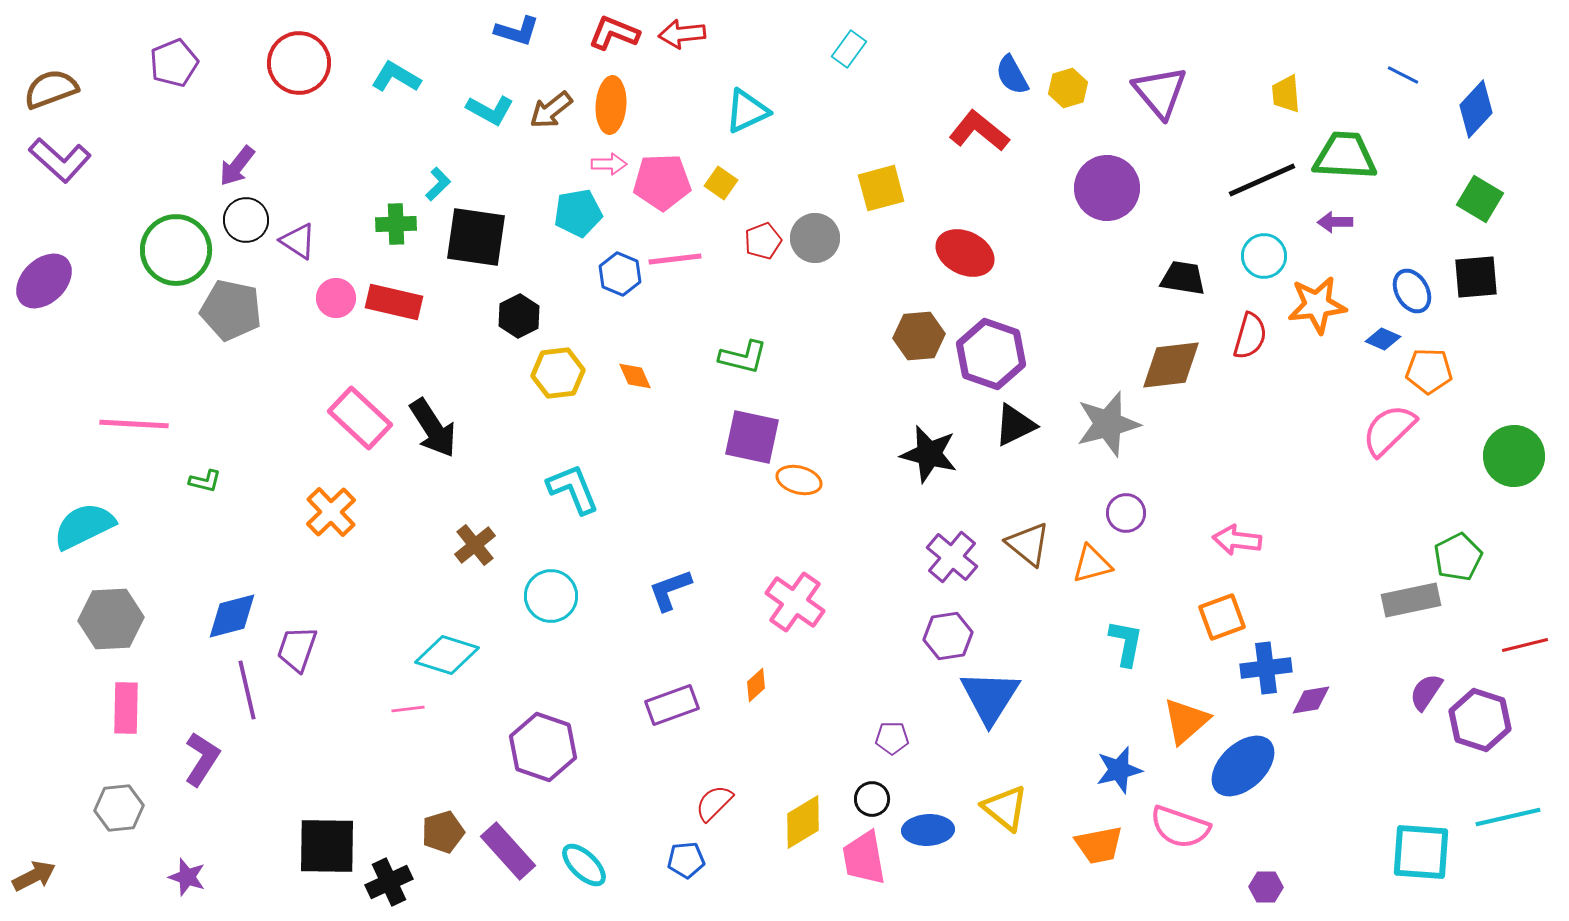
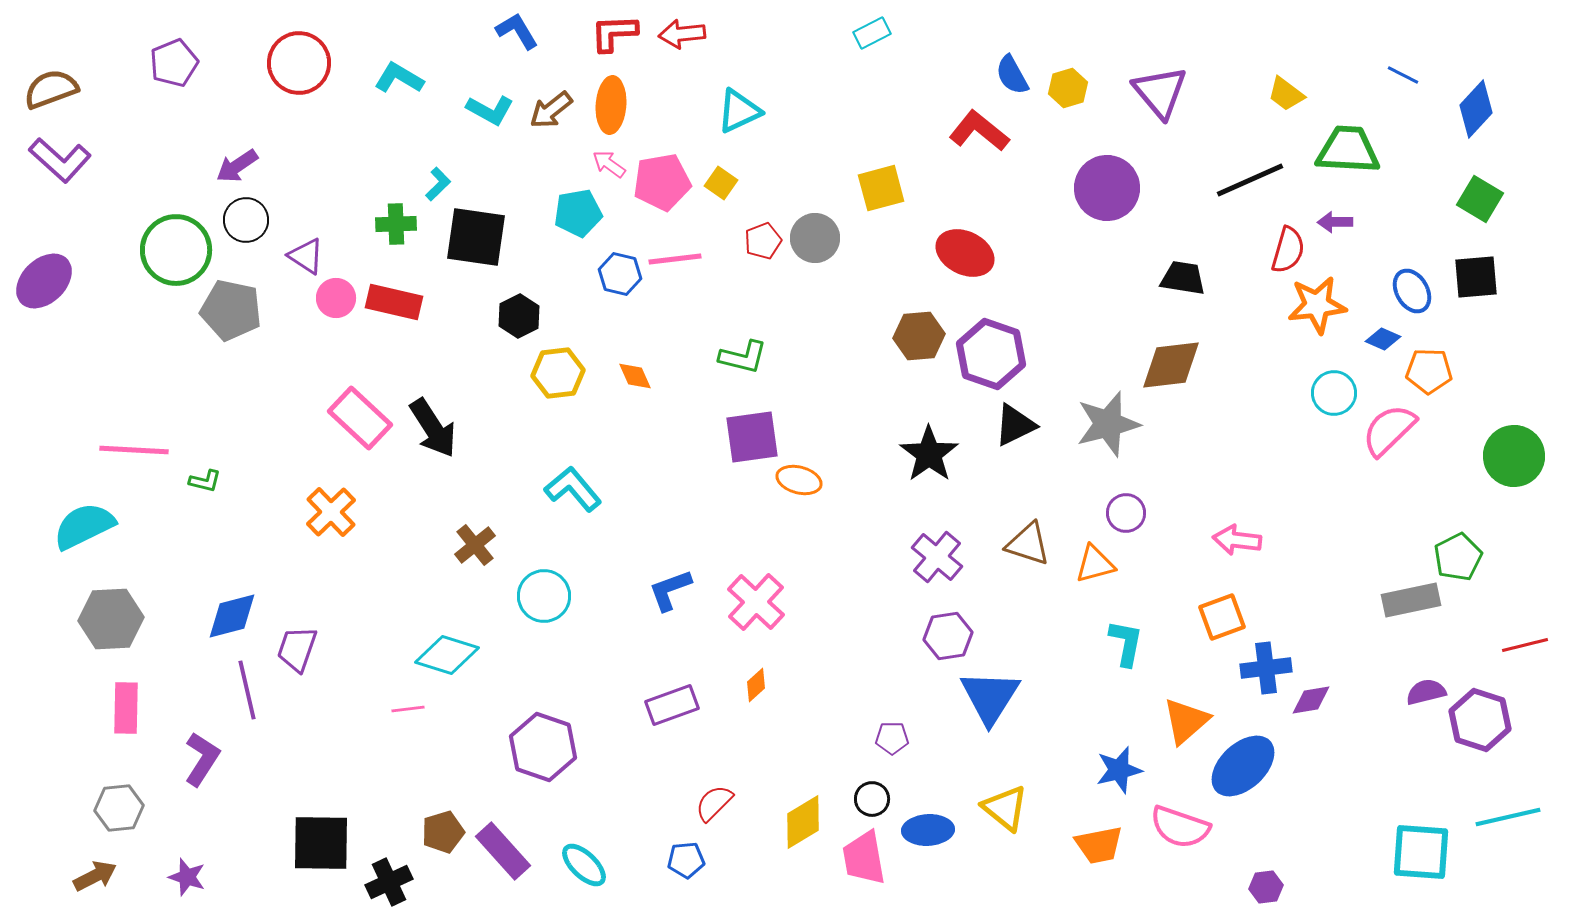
blue L-shape at (517, 31): rotated 138 degrees counterclockwise
red L-shape at (614, 33): rotated 24 degrees counterclockwise
cyan rectangle at (849, 49): moved 23 px right, 16 px up; rotated 27 degrees clockwise
cyan L-shape at (396, 77): moved 3 px right, 1 px down
yellow trapezoid at (1286, 94): rotated 48 degrees counterclockwise
cyan triangle at (747, 111): moved 8 px left
green trapezoid at (1345, 156): moved 3 px right, 6 px up
pink arrow at (609, 164): rotated 144 degrees counterclockwise
purple arrow at (237, 166): rotated 18 degrees clockwise
black line at (1262, 180): moved 12 px left
pink pentagon at (662, 182): rotated 8 degrees counterclockwise
purple triangle at (298, 241): moved 8 px right, 15 px down
cyan circle at (1264, 256): moved 70 px right, 137 px down
blue hexagon at (620, 274): rotated 9 degrees counterclockwise
red semicircle at (1250, 336): moved 38 px right, 86 px up
pink line at (134, 424): moved 26 px down
purple square at (752, 437): rotated 20 degrees counterclockwise
black star at (929, 454): rotated 22 degrees clockwise
cyan L-shape at (573, 489): rotated 18 degrees counterclockwise
brown triangle at (1028, 544): rotated 21 degrees counterclockwise
purple cross at (952, 557): moved 15 px left
orange triangle at (1092, 564): moved 3 px right
cyan circle at (551, 596): moved 7 px left
pink cross at (795, 602): moved 39 px left; rotated 8 degrees clockwise
purple semicircle at (1426, 692): rotated 42 degrees clockwise
black square at (327, 846): moved 6 px left, 3 px up
purple rectangle at (508, 851): moved 5 px left
brown arrow at (34, 876): moved 61 px right
purple hexagon at (1266, 887): rotated 8 degrees counterclockwise
